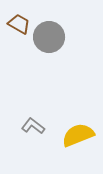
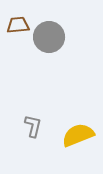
brown trapezoid: moved 1 px left, 1 px down; rotated 35 degrees counterclockwise
gray L-shape: rotated 65 degrees clockwise
